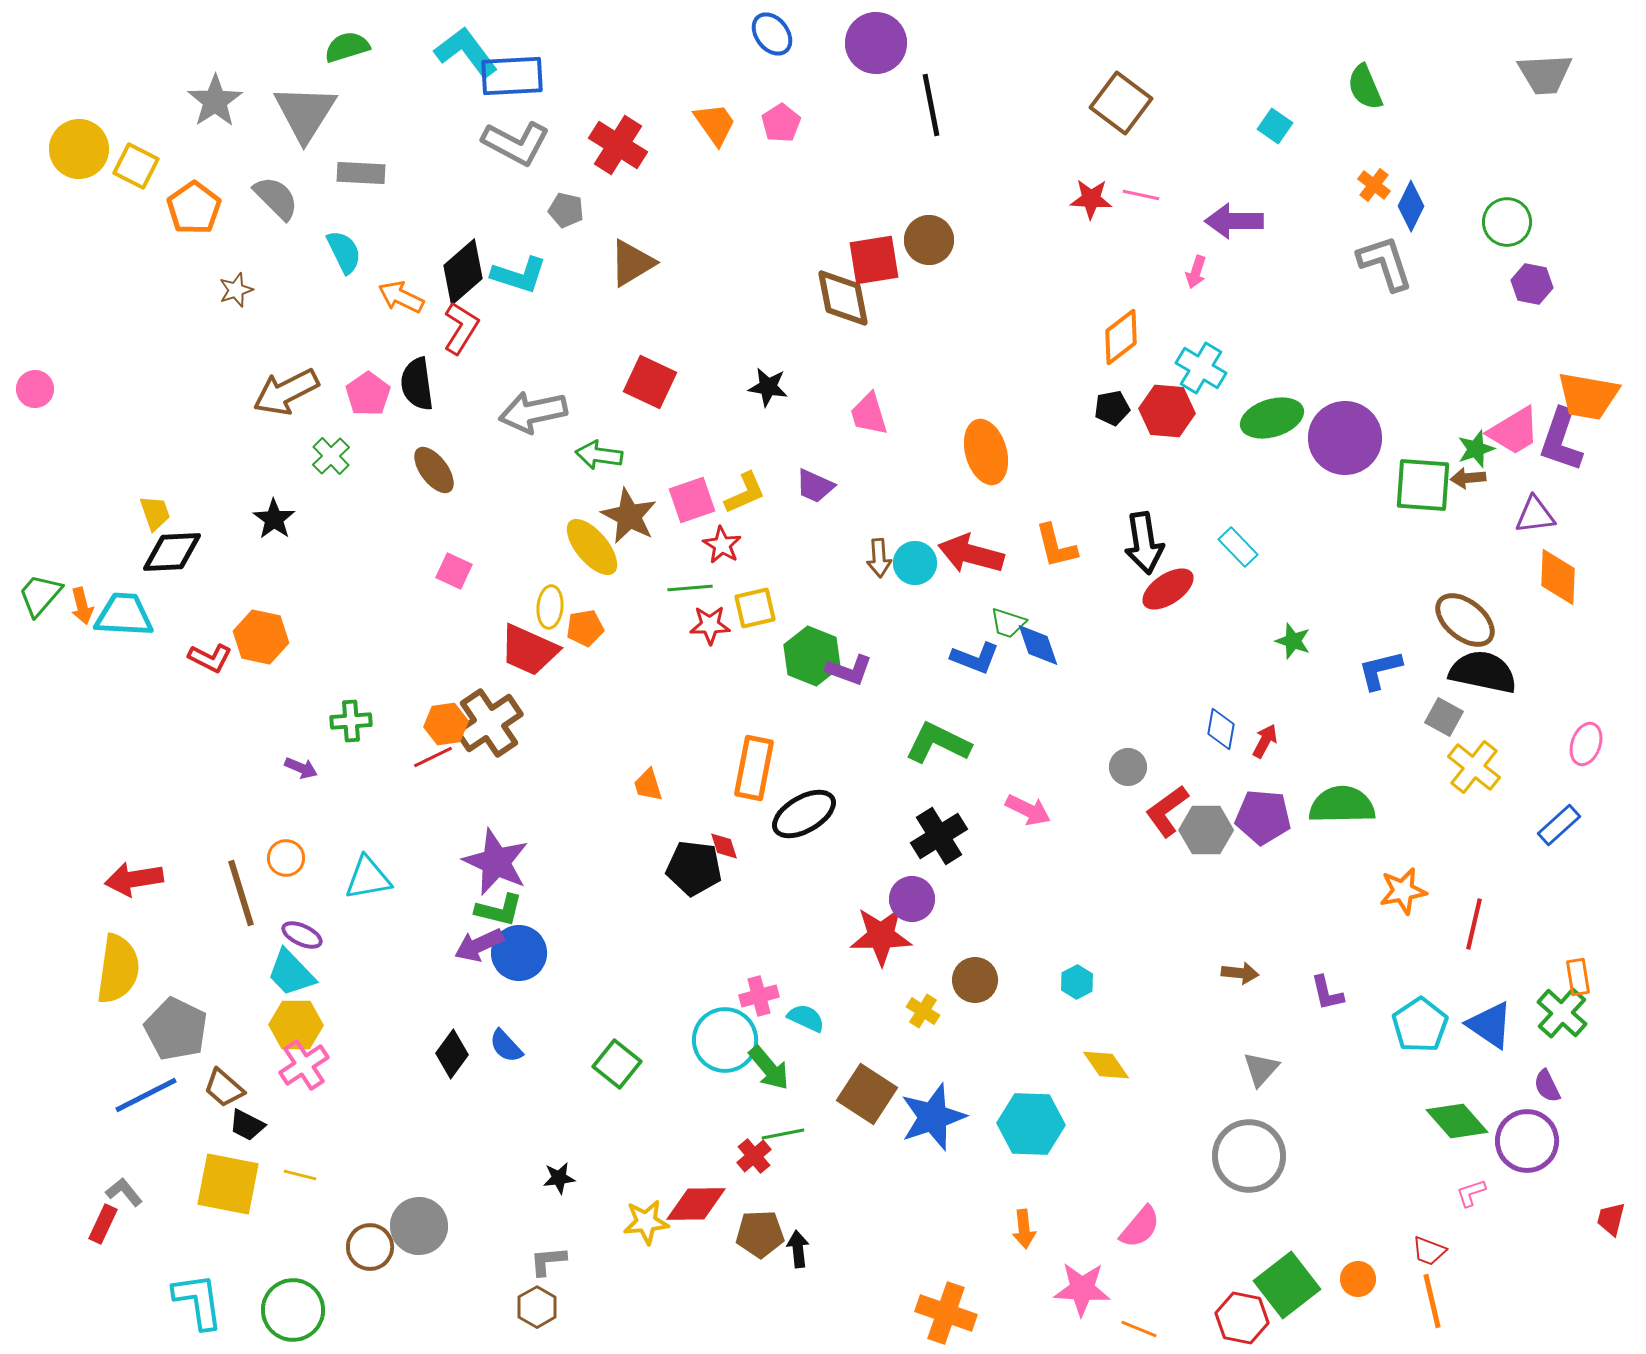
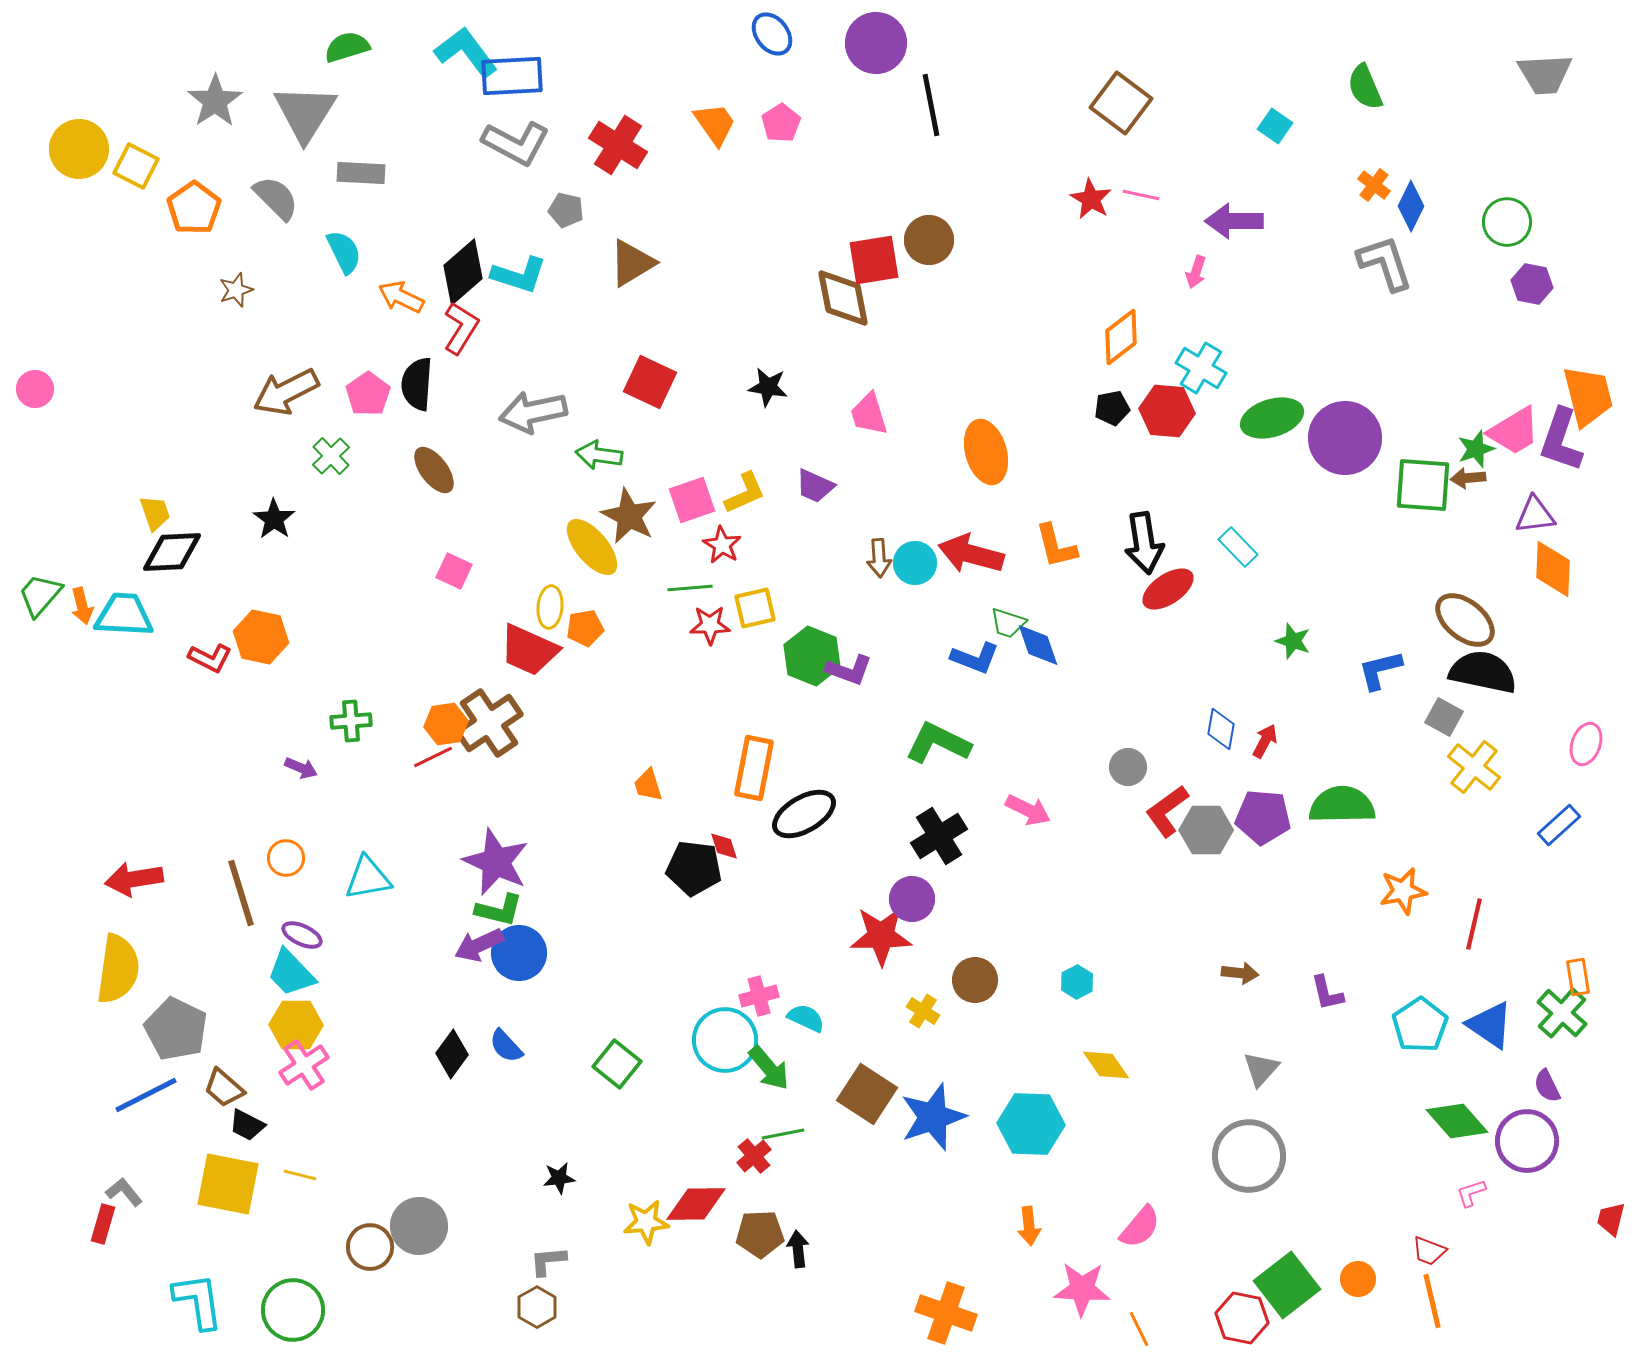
red star at (1091, 199): rotated 27 degrees clockwise
black semicircle at (417, 384): rotated 12 degrees clockwise
orange trapezoid at (1588, 396): rotated 114 degrees counterclockwise
orange diamond at (1558, 577): moved 5 px left, 8 px up
red rectangle at (103, 1224): rotated 9 degrees counterclockwise
orange arrow at (1024, 1229): moved 5 px right, 3 px up
orange line at (1139, 1329): rotated 42 degrees clockwise
